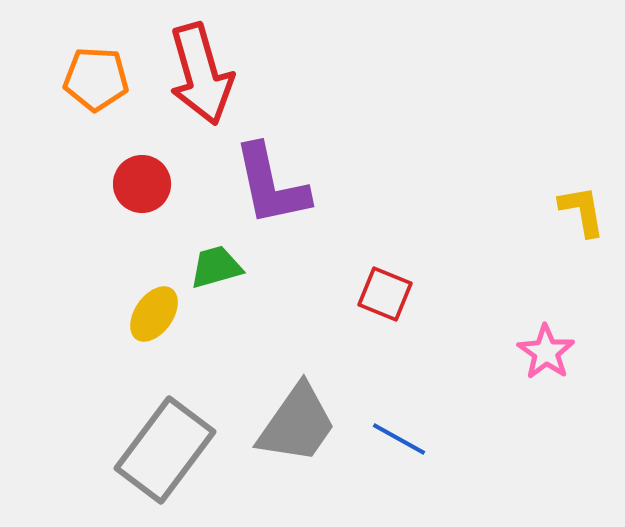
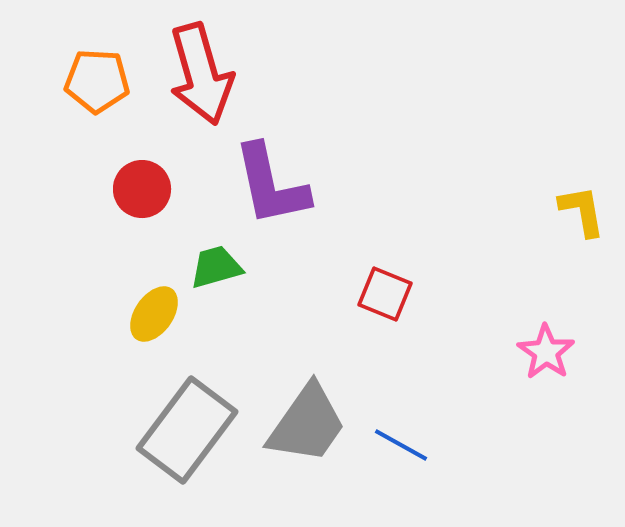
orange pentagon: moved 1 px right, 2 px down
red circle: moved 5 px down
gray trapezoid: moved 10 px right
blue line: moved 2 px right, 6 px down
gray rectangle: moved 22 px right, 20 px up
